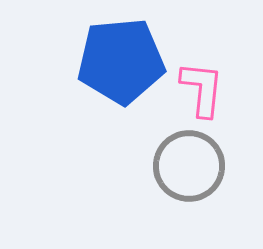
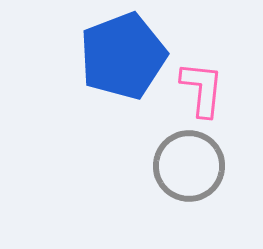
blue pentagon: moved 2 px right, 5 px up; rotated 16 degrees counterclockwise
